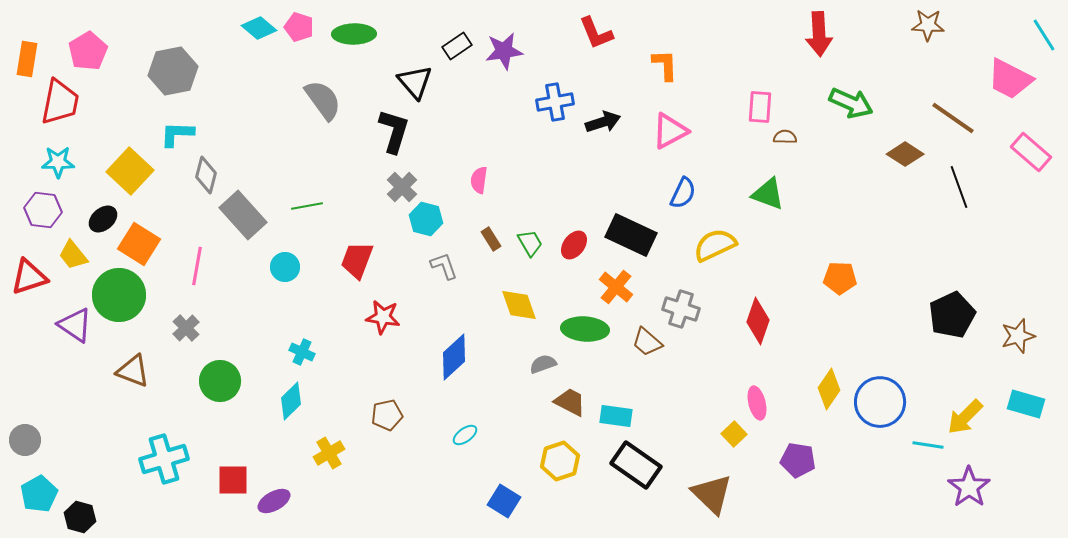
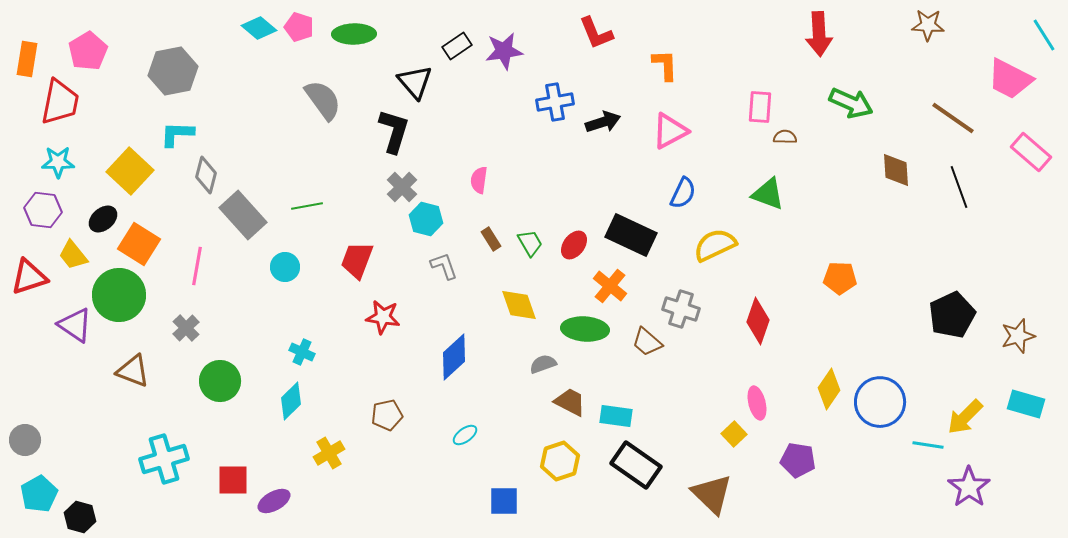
brown diamond at (905, 154): moved 9 px left, 16 px down; rotated 54 degrees clockwise
orange cross at (616, 287): moved 6 px left, 1 px up
blue square at (504, 501): rotated 32 degrees counterclockwise
